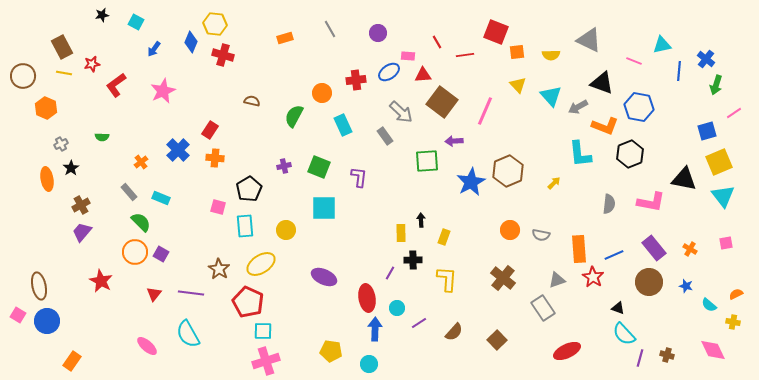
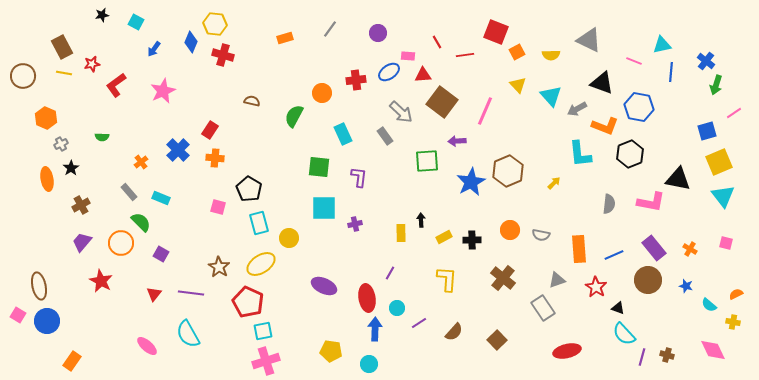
gray line at (330, 29): rotated 66 degrees clockwise
orange square at (517, 52): rotated 21 degrees counterclockwise
blue cross at (706, 59): moved 2 px down
blue line at (679, 71): moved 8 px left, 1 px down
gray arrow at (578, 107): moved 1 px left, 2 px down
orange hexagon at (46, 108): moved 10 px down
cyan rectangle at (343, 125): moved 9 px down
purple arrow at (454, 141): moved 3 px right
purple cross at (284, 166): moved 71 px right, 58 px down
green square at (319, 167): rotated 15 degrees counterclockwise
black triangle at (684, 179): moved 6 px left
black pentagon at (249, 189): rotated 10 degrees counterclockwise
cyan rectangle at (245, 226): moved 14 px right, 3 px up; rotated 10 degrees counterclockwise
yellow circle at (286, 230): moved 3 px right, 8 px down
purple trapezoid at (82, 232): moved 10 px down
yellow rectangle at (444, 237): rotated 42 degrees clockwise
pink square at (726, 243): rotated 24 degrees clockwise
orange circle at (135, 252): moved 14 px left, 9 px up
black cross at (413, 260): moved 59 px right, 20 px up
brown star at (219, 269): moved 2 px up
purple ellipse at (324, 277): moved 9 px down
red star at (593, 277): moved 3 px right, 10 px down
brown circle at (649, 282): moved 1 px left, 2 px up
cyan square at (263, 331): rotated 12 degrees counterclockwise
red ellipse at (567, 351): rotated 12 degrees clockwise
purple line at (640, 358): moved 2 px right, 1 px up
